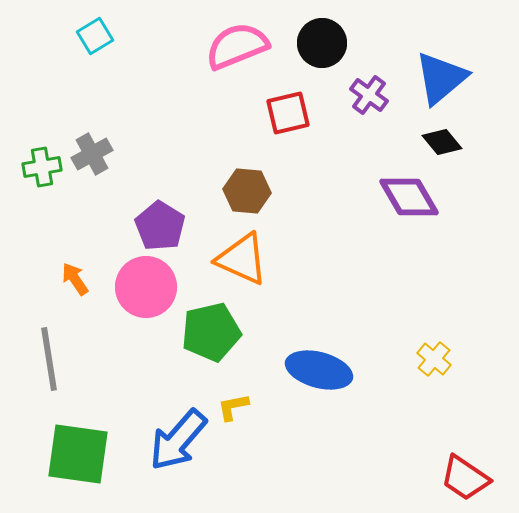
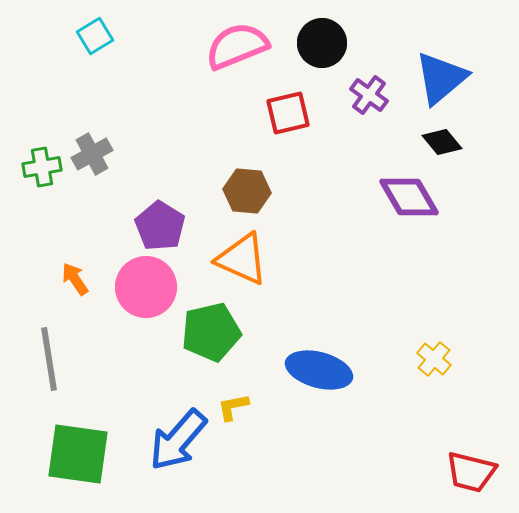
red trapezoid: moved 6 px right, 6 px up; rotated 20 degrees counterclockwise
